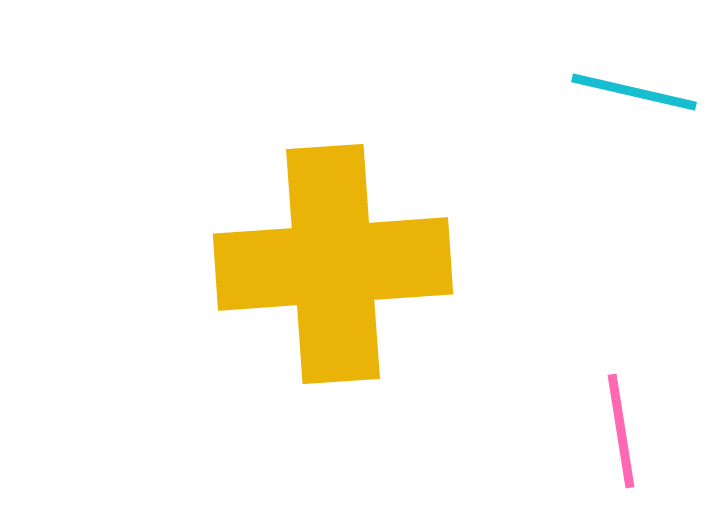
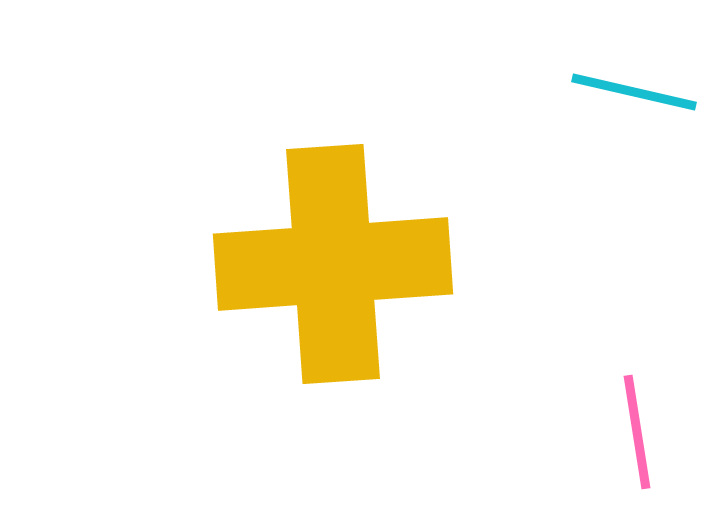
pink line: moved 16 px right, 1 px down
